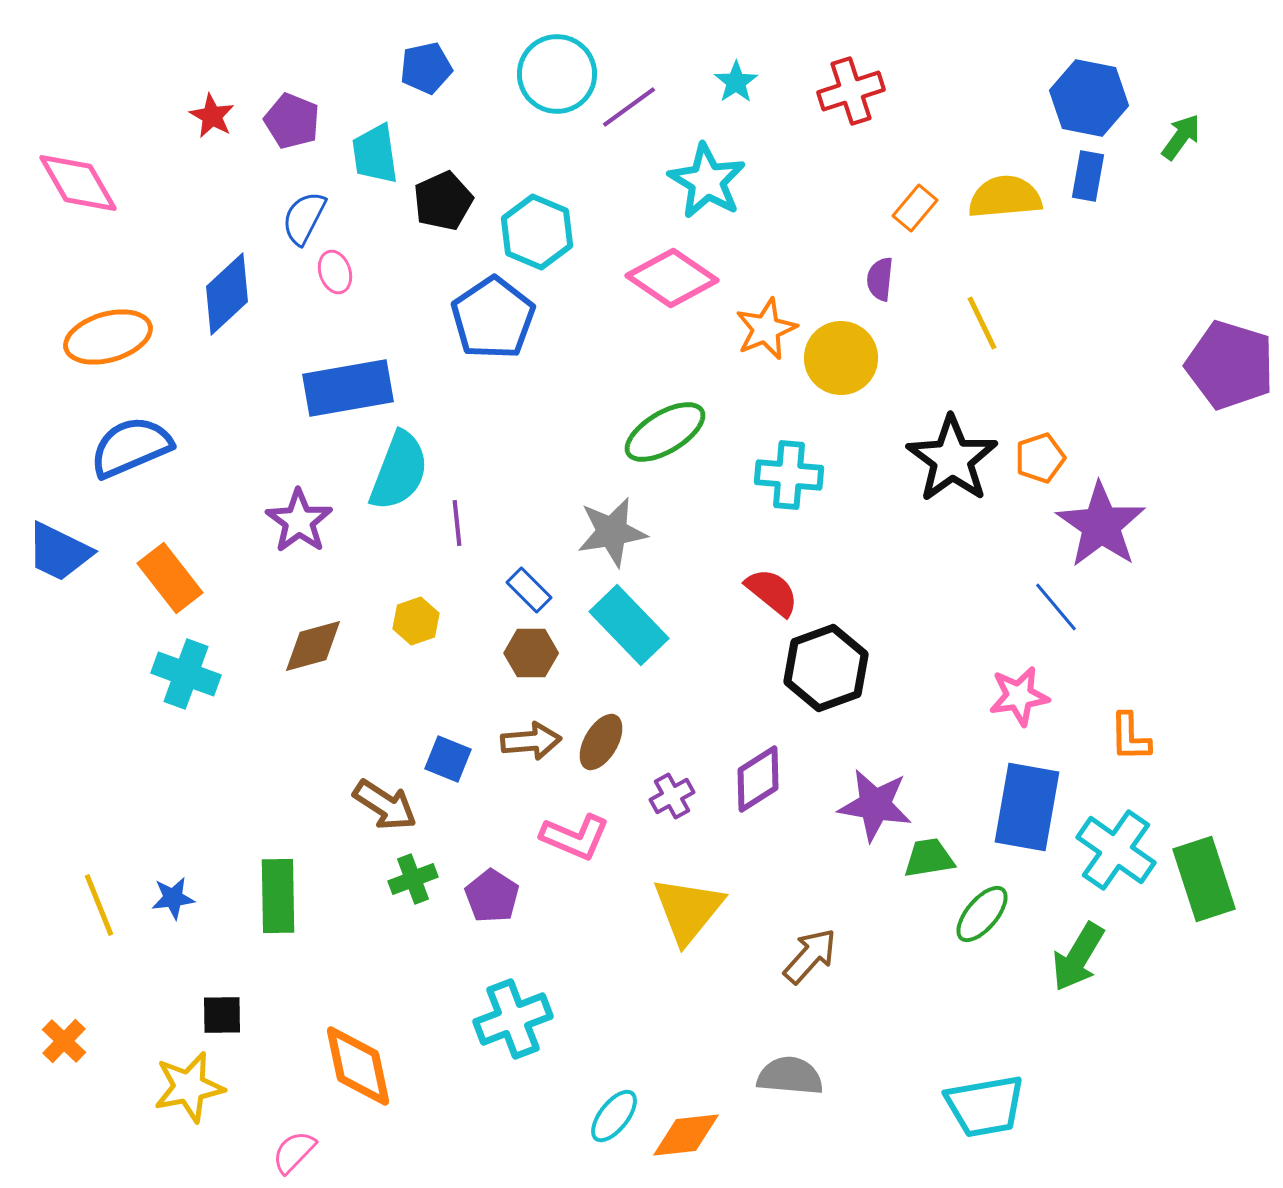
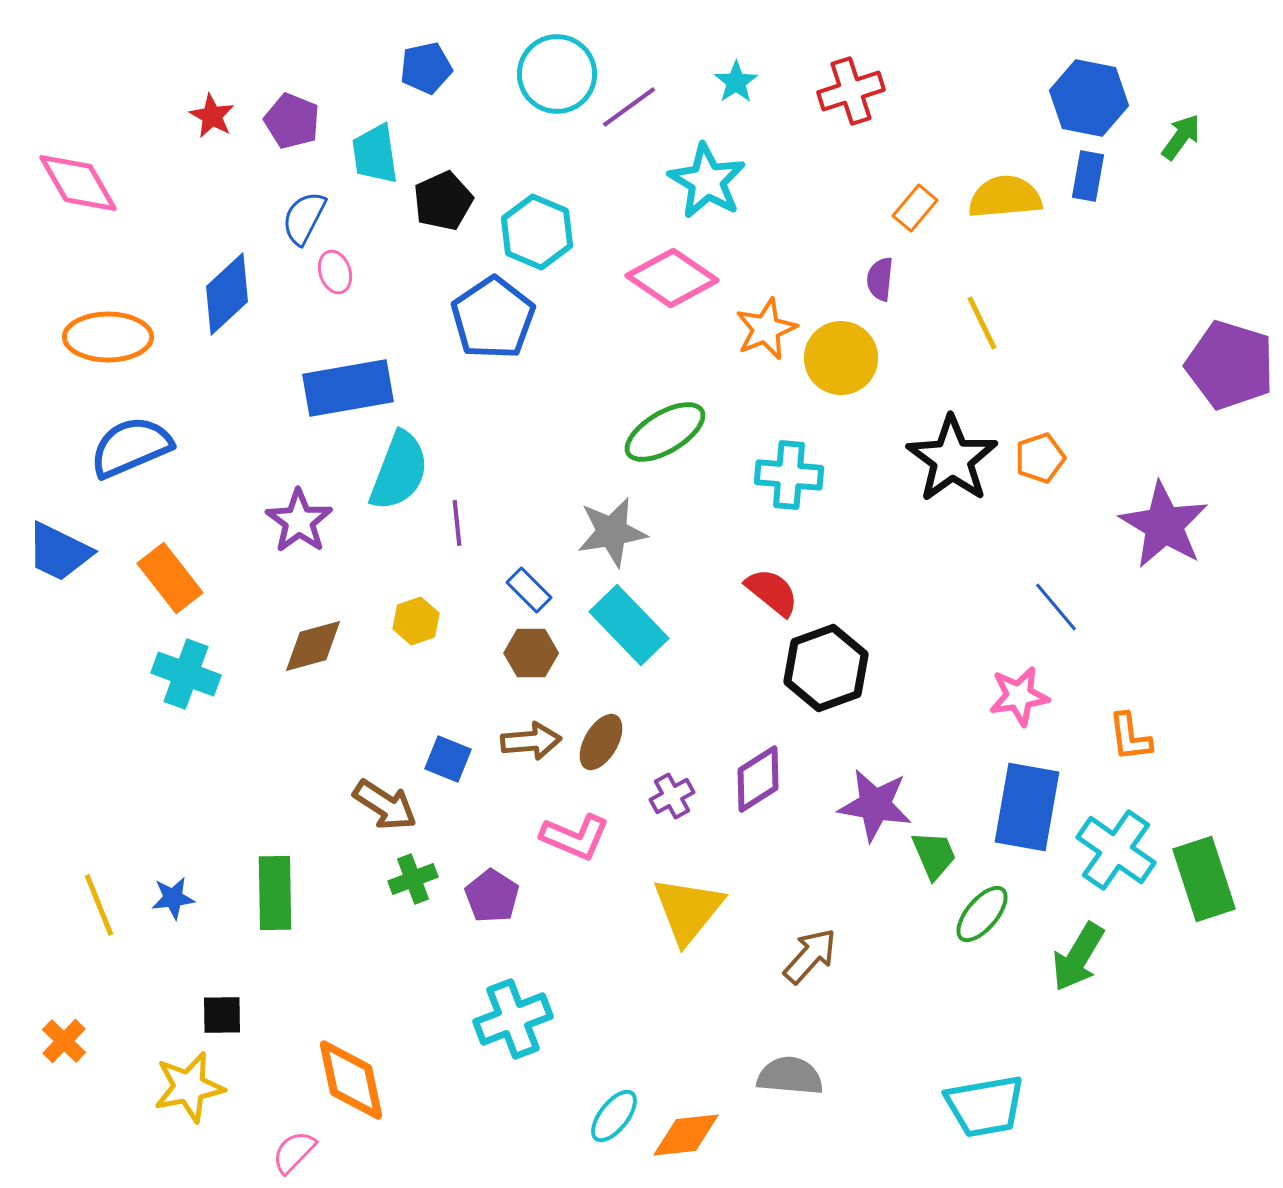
orange ellipse at (108, 337): rotated 16 degrees clockwise
purple star at (1101, 525): moved 63 px right; rotated 4 degrees counterclockwise
orange L-shape at (1130, 737): rotated 6 degrees counterclockwise
green trapezoid at (929, 858): moved 5 px right, 3 px up; rotated 76 degrees clockwise
green rectangle at (278, 896): moved 3 px left, 3 px up
orange diamond at (358, 1066): moved 7 px left, 14 px down
